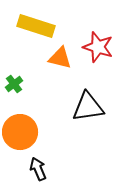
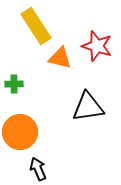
yellow rectangle: rotated 39 degrees clockwise
red star: moved 1 px left, 1 px up
green cross: rotated 36 degrees clockwise
